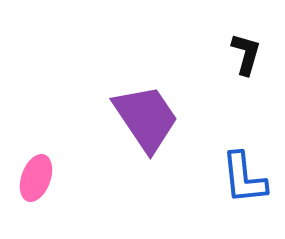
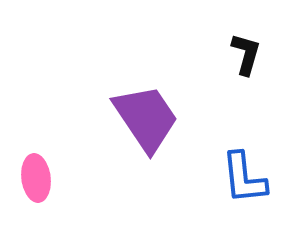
pink ellipse: rotated 27 degrees counterclockwise
